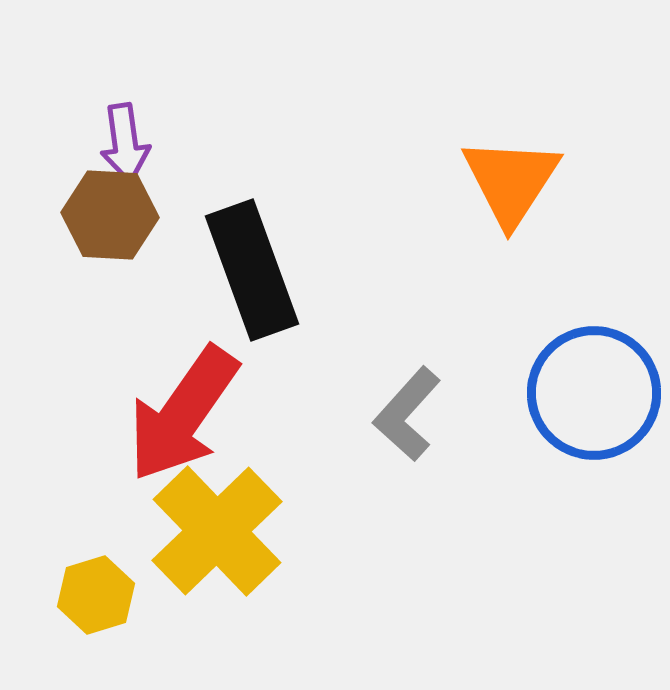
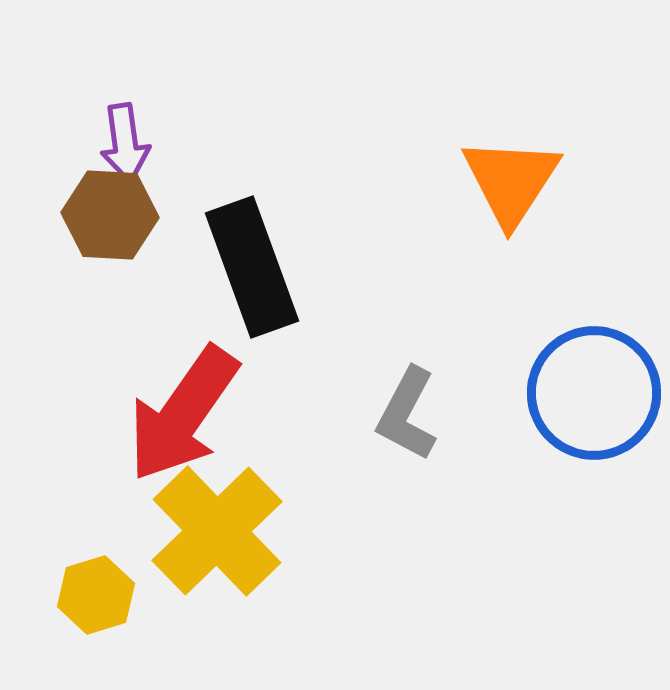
black rectangle: moved 3 px up
gray L-shape: rotated 14 degrees counterclockwise
